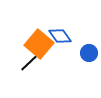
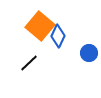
blue diamond: moved 2 px left; rotated 60 degrees clockwise
orange square: moved 1 px right, 18 px up
